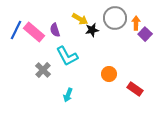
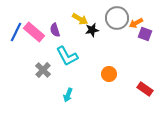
gray circle: moved 2 px right
orange arrow: rotated 120 degrees counterclockwise
blue line: moved 2 px down
purple square: rotated 24 degrees counterclockwise
red rectangle: moved 10 px right
